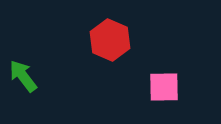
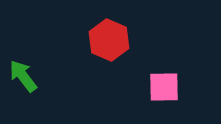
red hexagon: moved 1 px left
